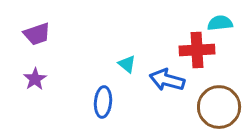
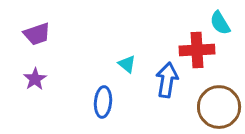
cyan semicircle: rotated 115 degrees counterclockwise
blue arrow: rotated 84 degrees clockwise
